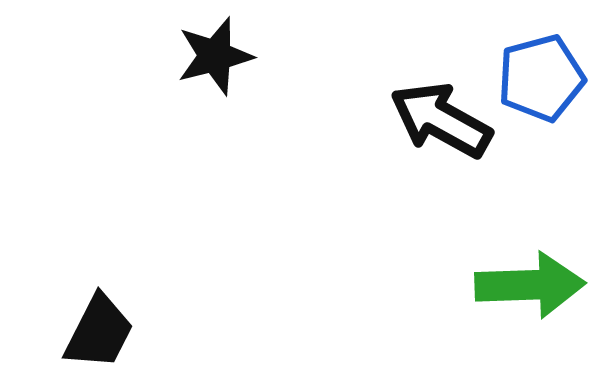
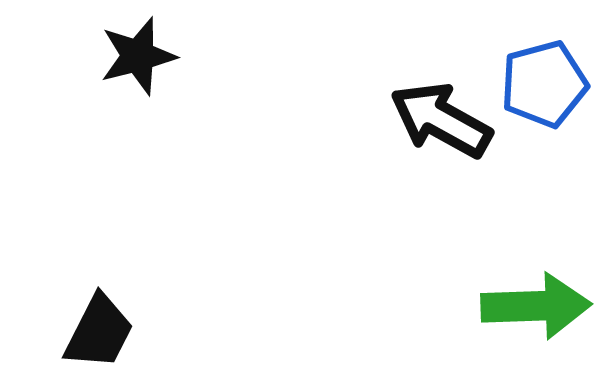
black star: moved 77 px left
blue pentagon: moved 3 px right, 6 px down
green arrow: moved 6 px right, 21 px down
